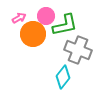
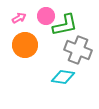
orange circle: moved 8 px left, 11 px down
cyan diamond: rotated 60 degrees clockwise
